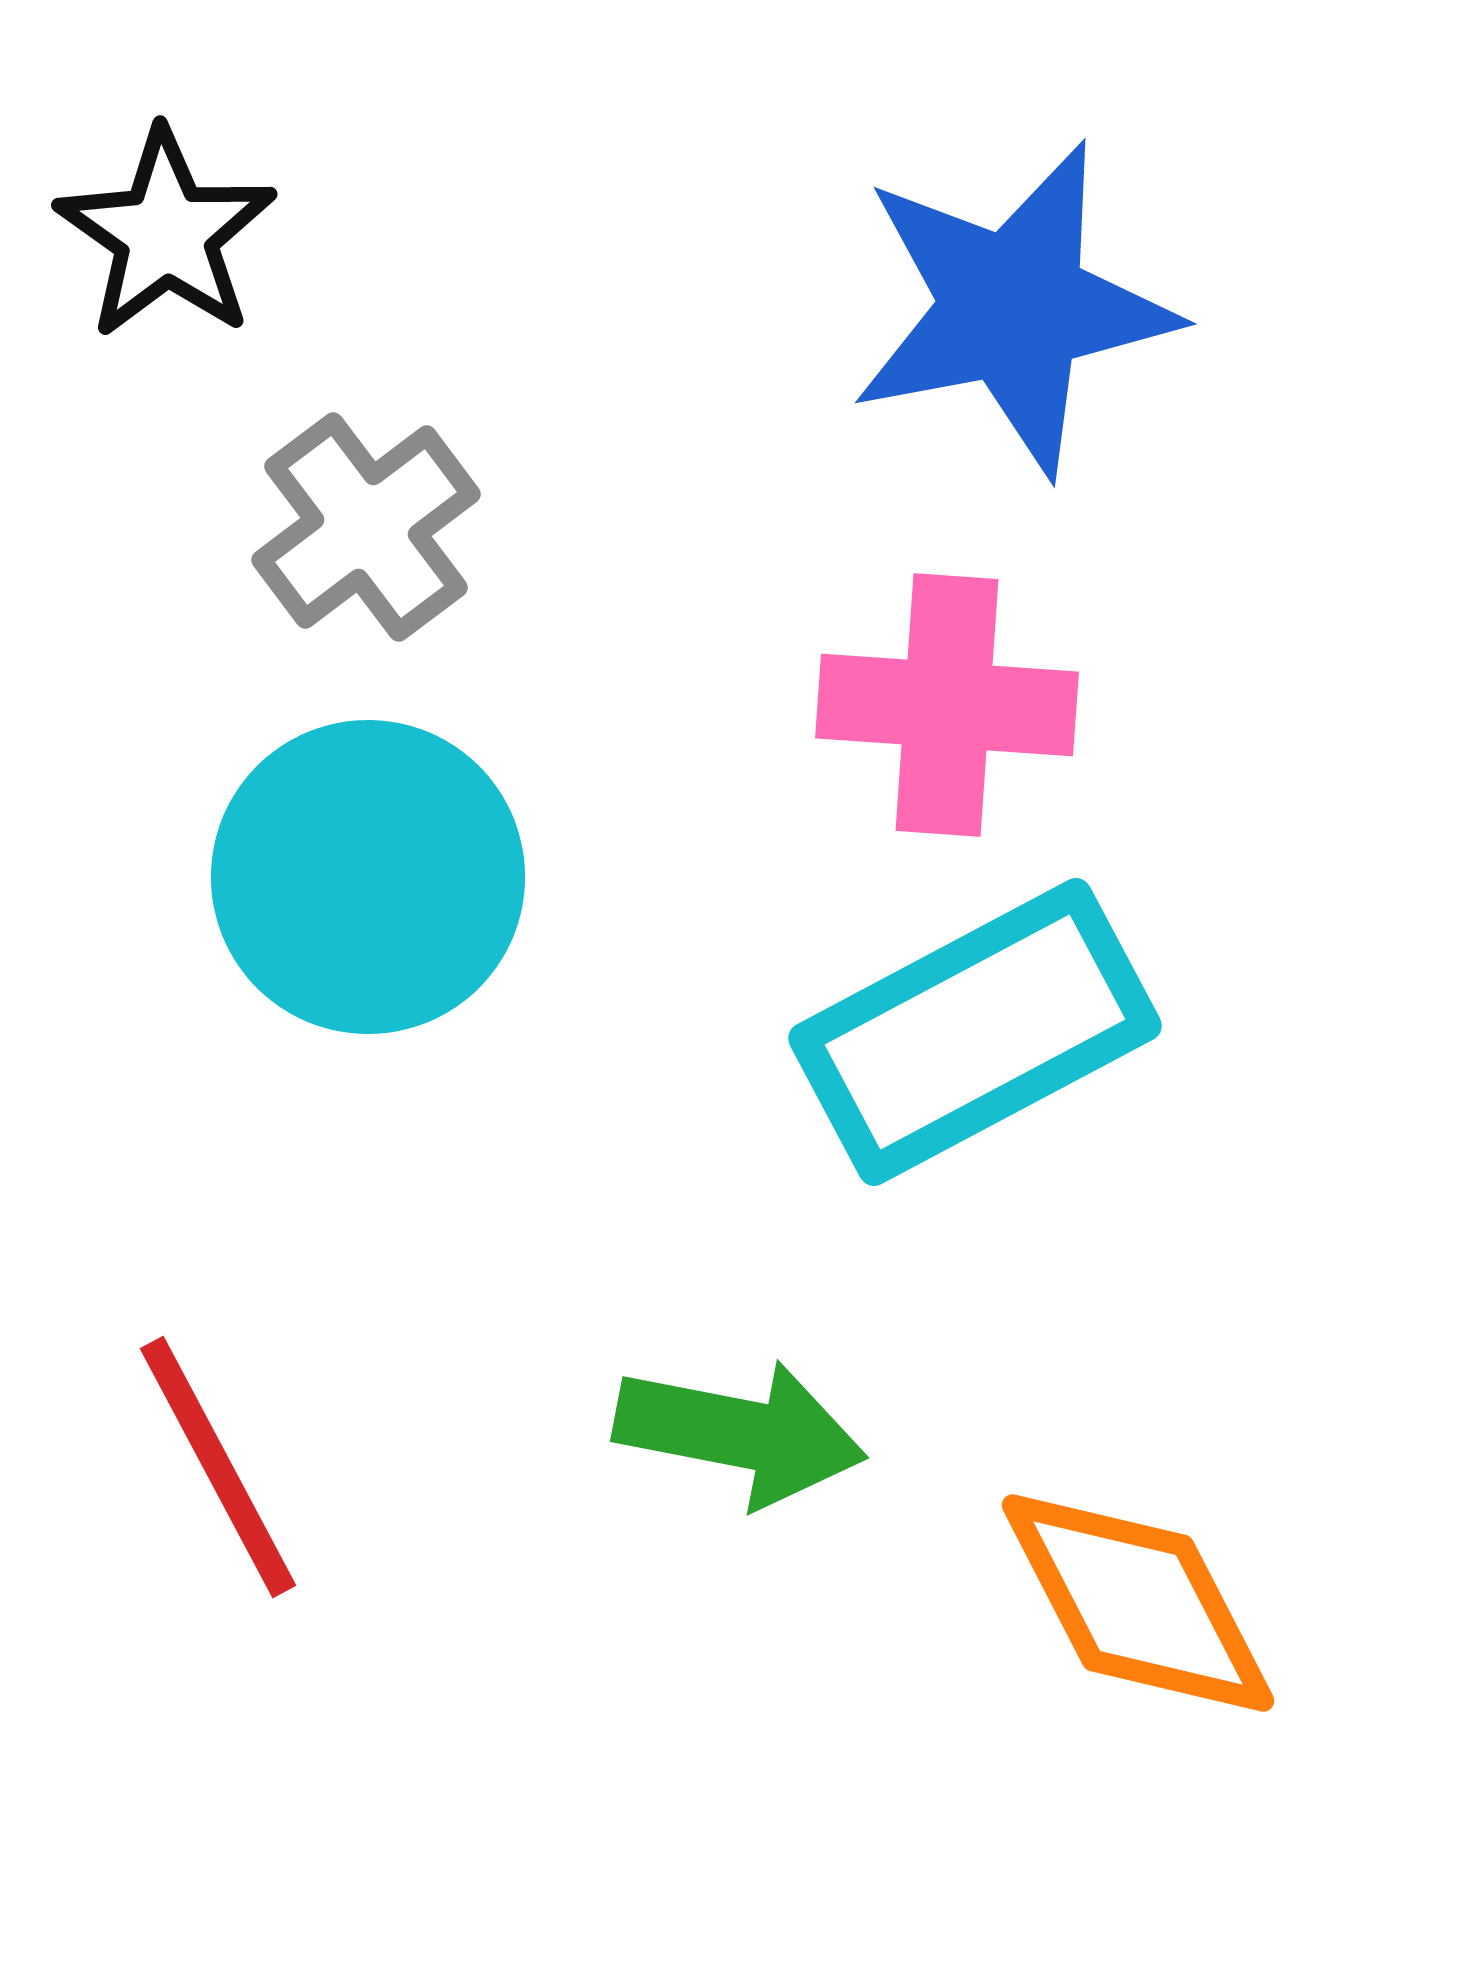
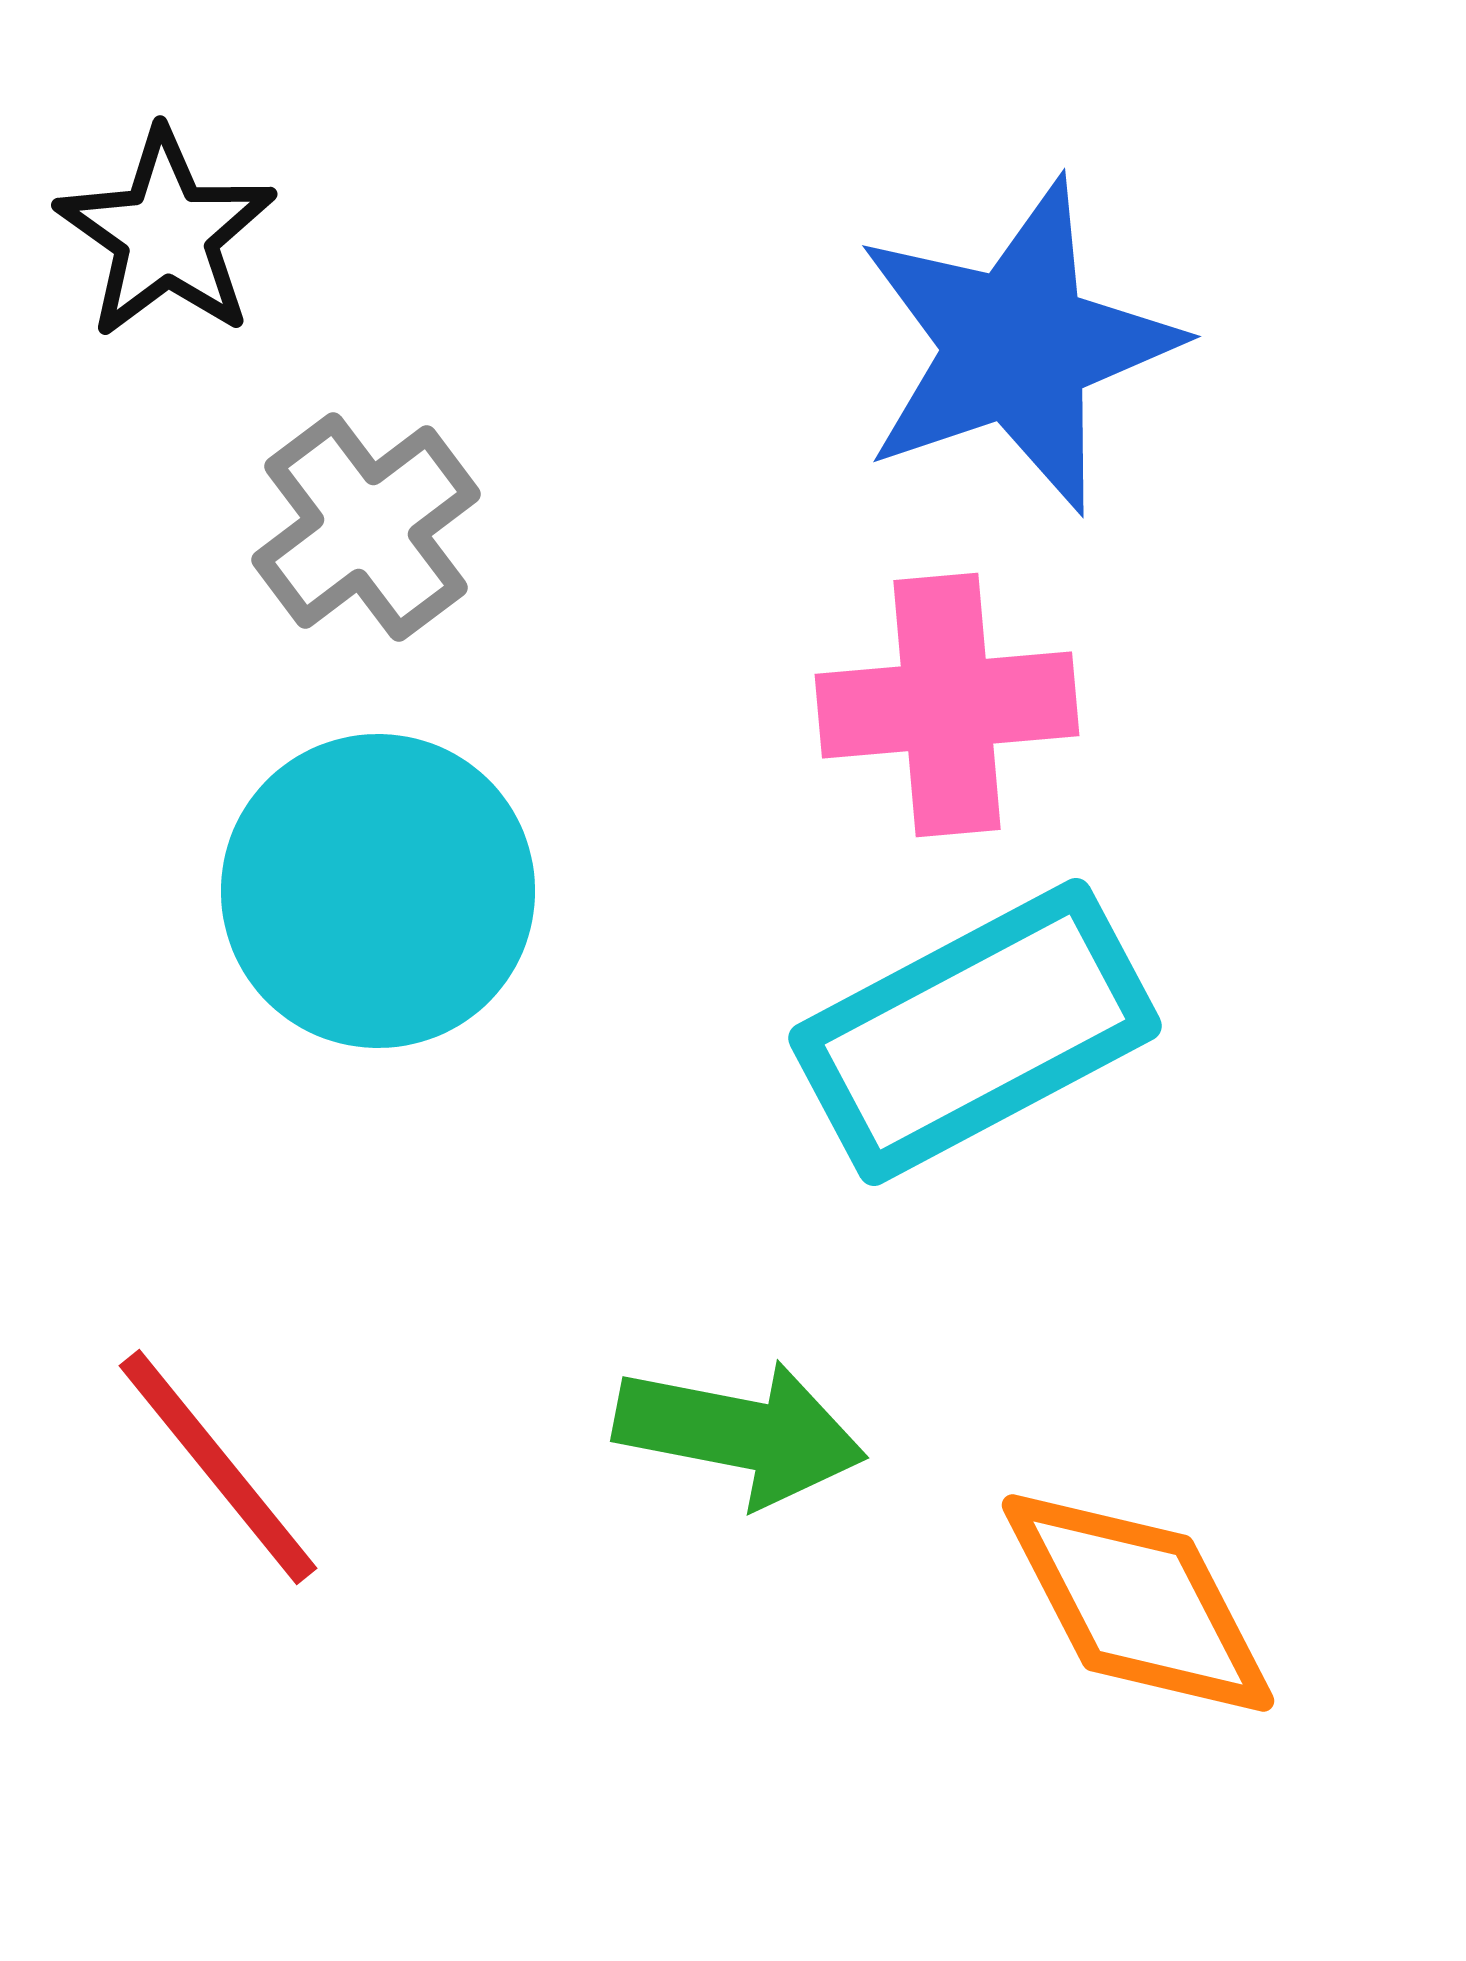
blue star: moved 4 px right, 38 px down; rotated 8 degrees counterclockwise
pink cross: rotated 9 degrees counterclockwise
cyan circle: moved 10 px right, 14 px down
red line: rotated 11 degrees counterclockwise
